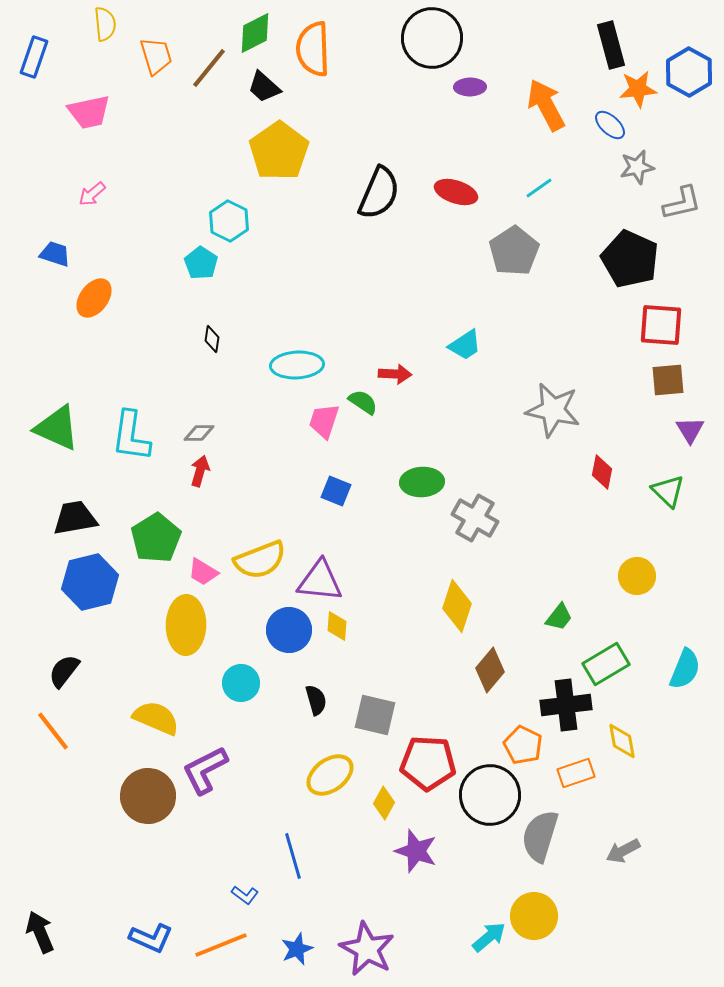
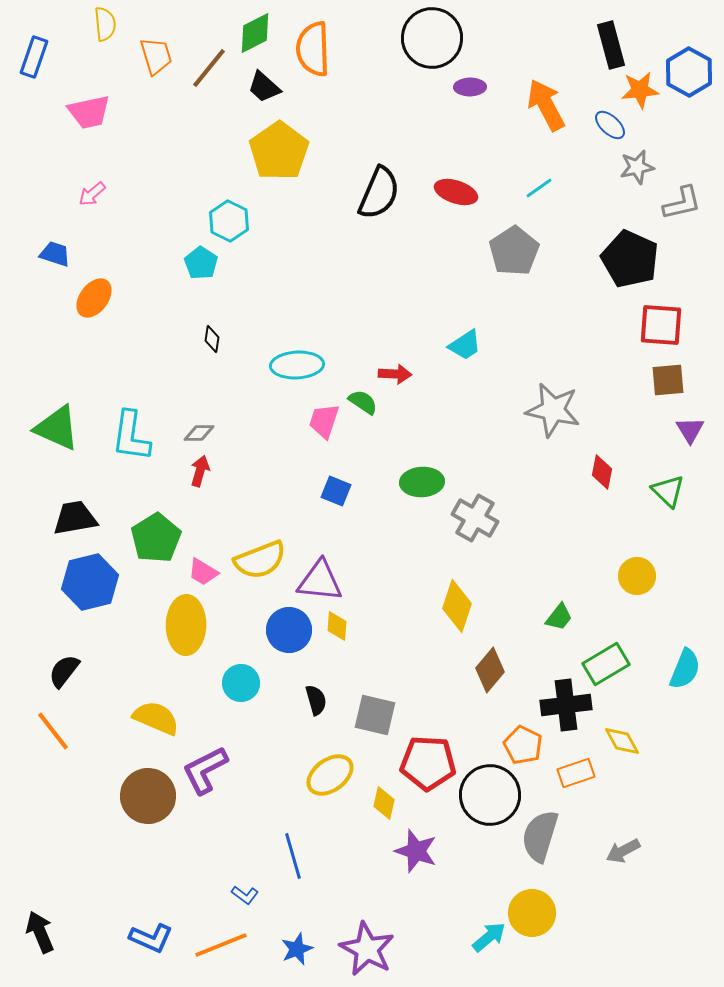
orange star at (638, 89): moved 2 px right, 1 px down
yellow diamond at (622, 741): rotated 18 degrees counterclockwise
yellow diamond at (384, 803): rotated 16 degrees counterclockwise
yellow circle at (534, 916): moved 2 px left, 3 px up
